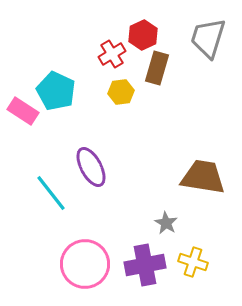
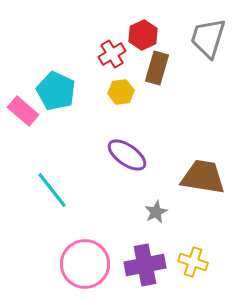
pink rectangle: rotated 8 degrees clockwise
purple ellipse: moved 36 px right, 12 px up; rotated 27 degrees counterclockwise
cyan line: moved 1 px right, 3 px up
gray star: moved 10 px left, 11 px up; rotated 15 degrees clockwise
